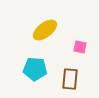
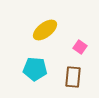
pink square: rotated 24 degrees clockwise
brown rectangle: moved 3 px right, 2 px up
